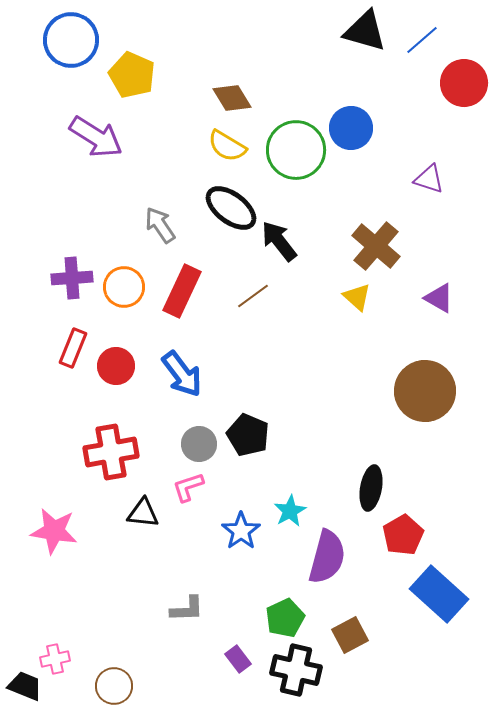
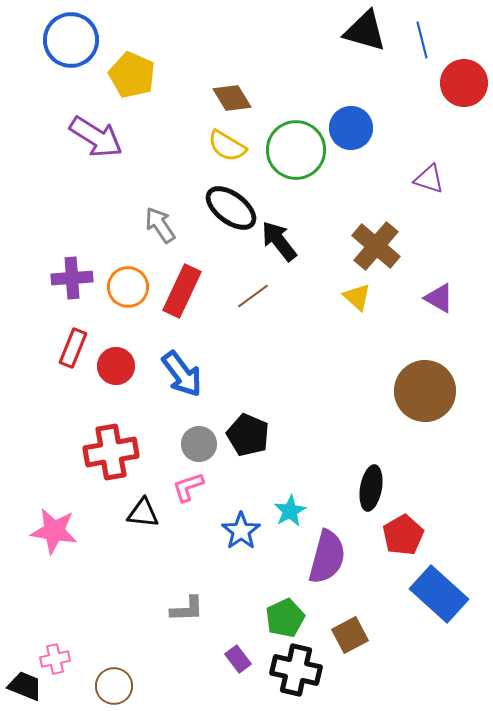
blue line at (422, 40): rotated 63 degrees counterclockwise
orange circle at (124, 287): moved 4 px right
